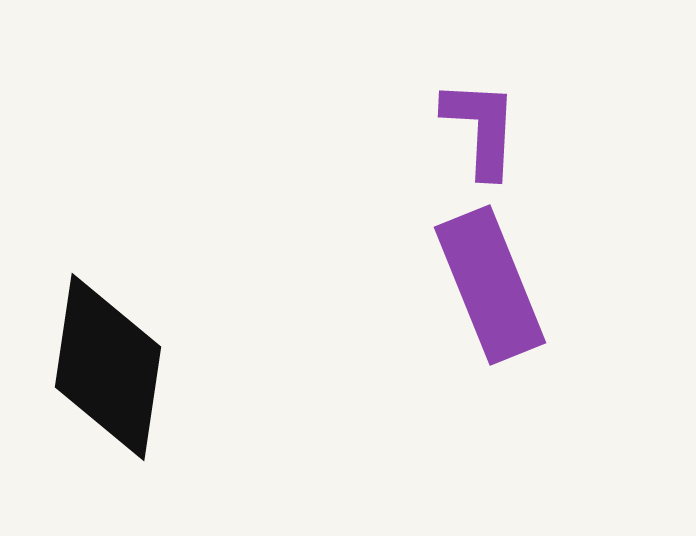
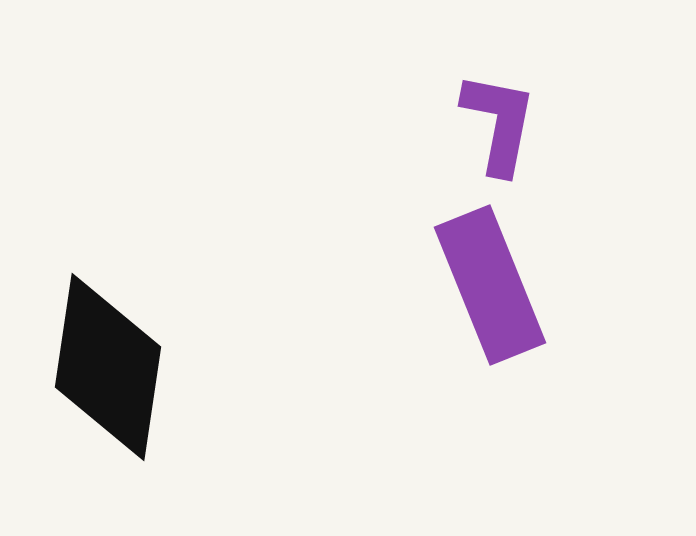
purple L-shape: moved 18 px right, 5 px up; rotated 8 degrees clockwise
